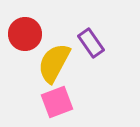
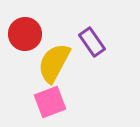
purple rectangle: moved 1 px right, 1 px up
pink square: moved 7 px left
